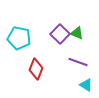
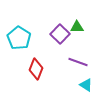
green triangle: moved 6 px up; rotated 24 degrees counterclockwise
cyan pentagon: rotated 20 degrees clockwise
